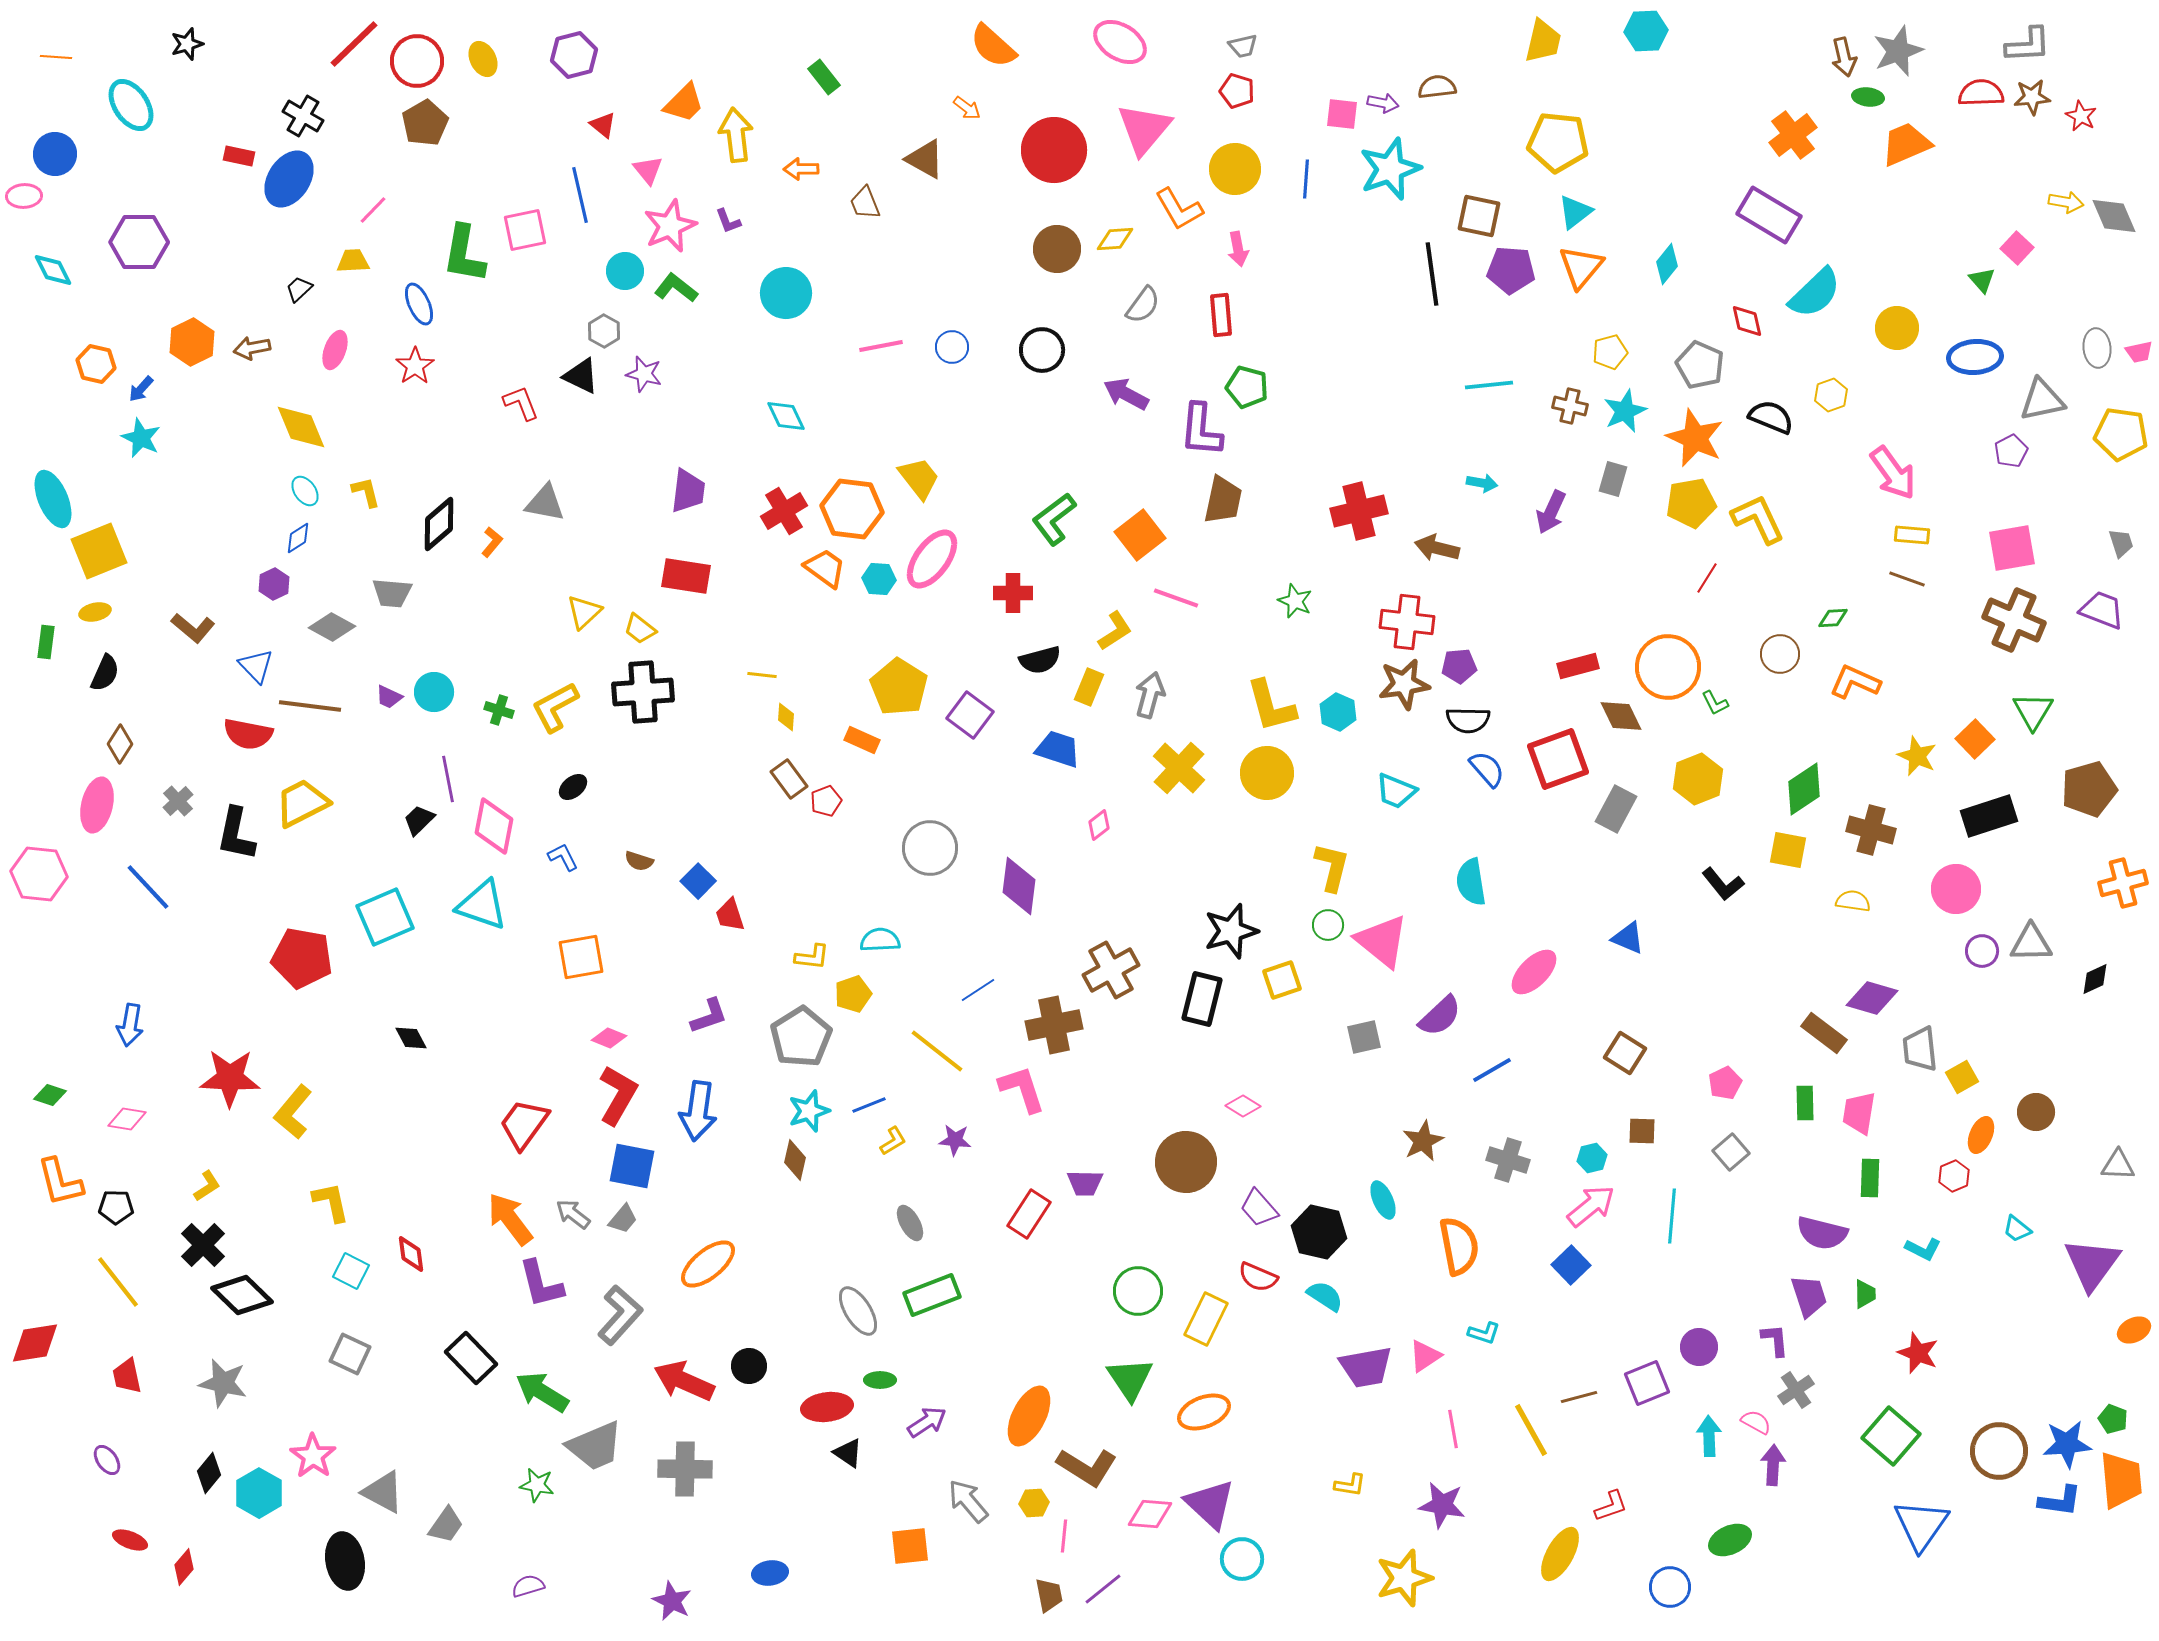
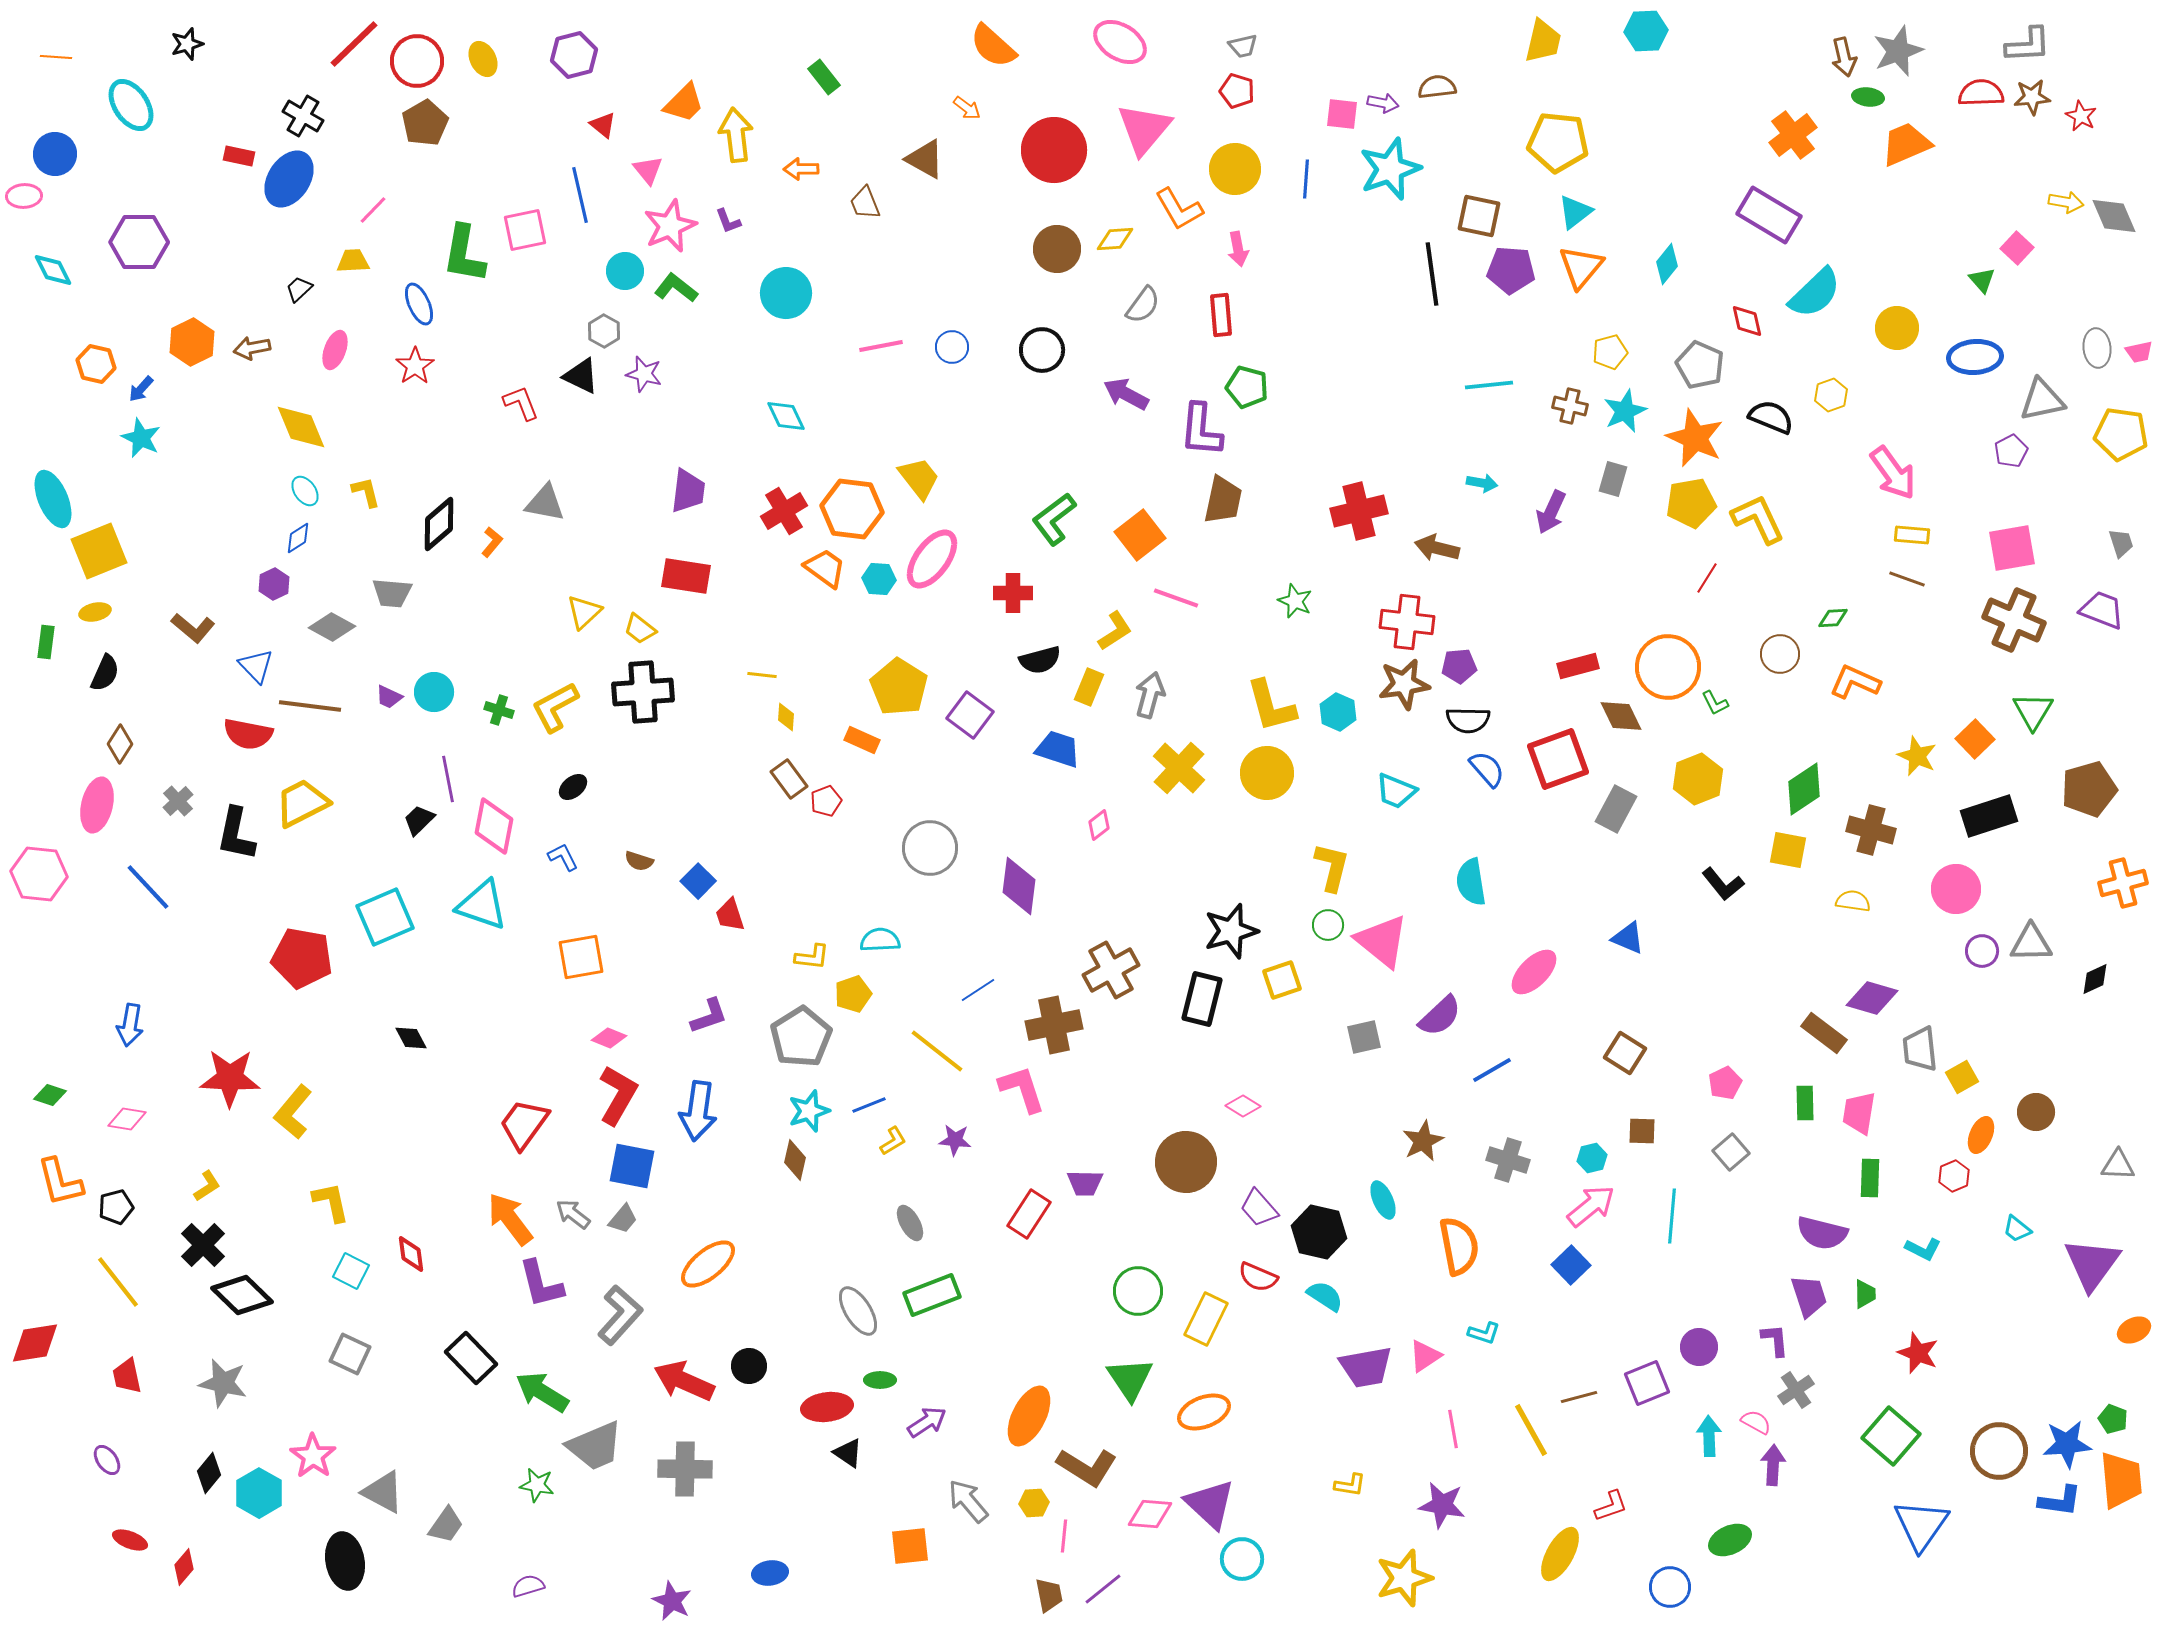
black pentagon at (116, 1207): rotated 16 degrees counterclockwise
